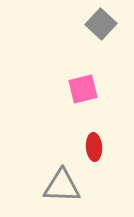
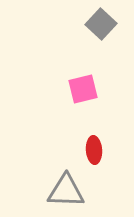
red ellipse: moved 3 px down
gray triangle: moved 4 px right, 5 px down
